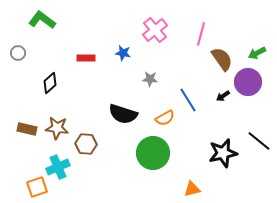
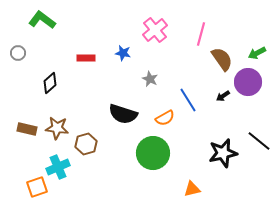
gray star: rotated 21 degrees clockwise
brown hexagon: rotated 20 degrees counterclockwise
